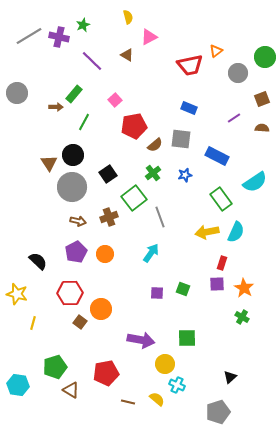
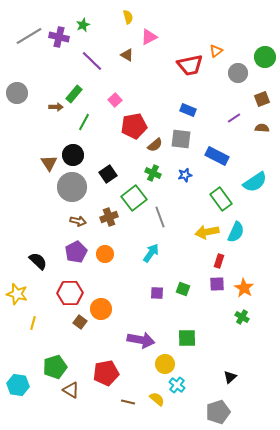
blue rectangle at (189, 108): moved 1 px left, 2 px down
green cross at (153, 173): rotated 28 degrees counterclockwise
red rectangle at (222, 263): moved 3 px left, 2 px up
cyan cross at (177, 385): rotated 14 degrees clockwise
